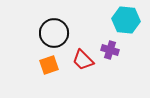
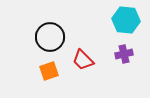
black circle: moved 4 px left, 4 px down
purple cross: moved 14 px right, 4 px down; rotated 30 degrees counterclockwise
orange square: moved 6 px down
